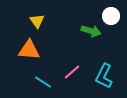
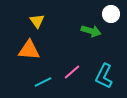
white circle: moved 2 px up
cyan line: rotated 60 degrees counterclockwise
